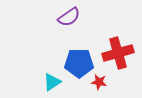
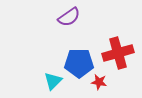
cyan triangle: moved 1 px right, 1 px up; rotated 12 degrees counterclockwise
